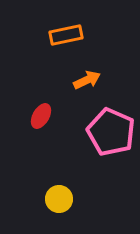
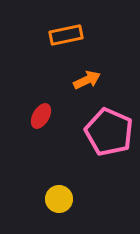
pink pentagon: moved 2 px left
